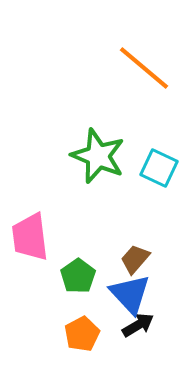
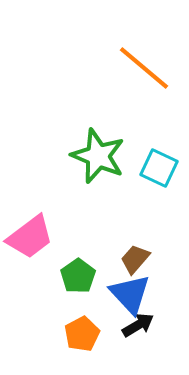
pink trapezoid: rotated 120 degrees counterclockwise
